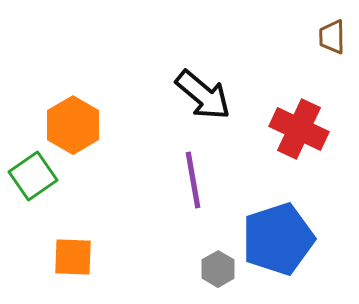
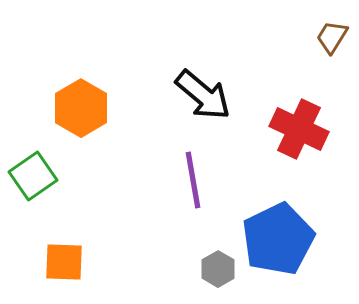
brown trapezoid: rotated 33 degrees clockwise
orange hexagon: moved 8 px right, 17 px up
blue pentagon: rotated 8 degrees counterclockwise
orange square: moved 9 px left, 5 px down
